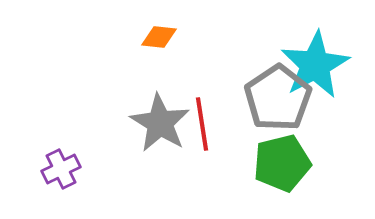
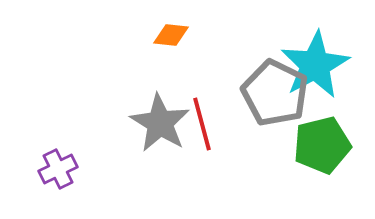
orange diamond: moved 12 px right, 2 px up
gray pentagon: moved 3 px left, 5 px up; rotated 12 degrees counterclockwise
red line: rotated 6 degrees counterclockwise
green pentagon: moved 40 px right, 18 px up
purple cross: moved 3 px left
